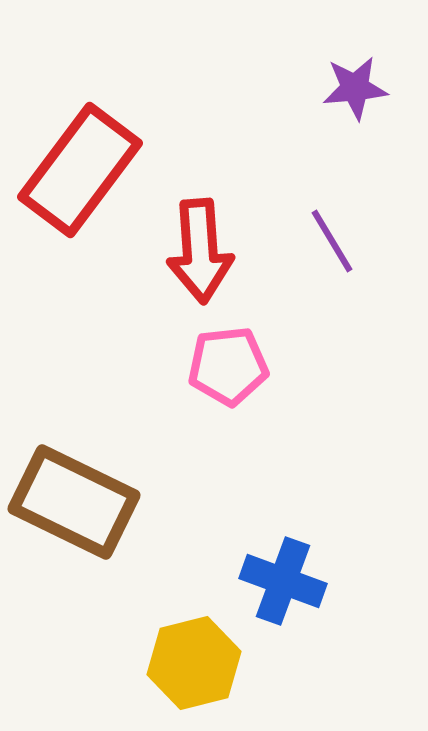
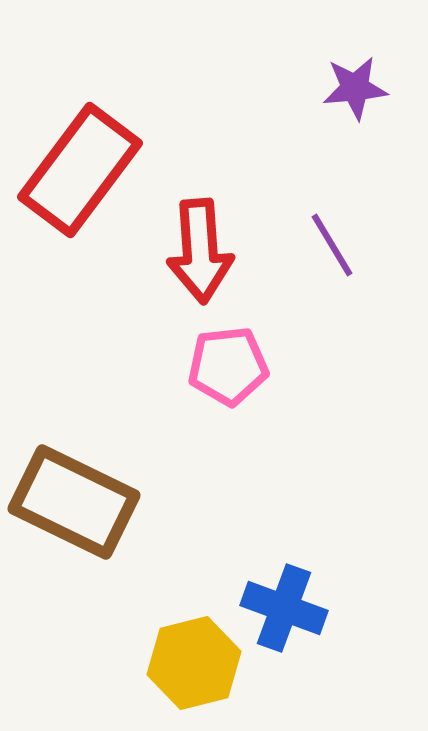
purple line: moved 4 px down
blue cross: moved 1 px right, 27 px down
